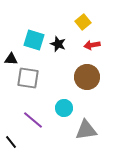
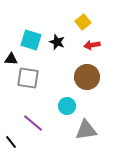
cyan square: moved 3 px left
black star: moved 1 px left, 2 px up
cyan circle: moved 3 px right, 2 px up
purple line: moved 3 px down
